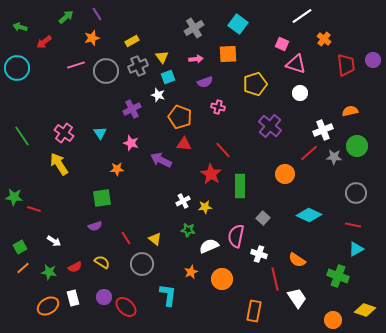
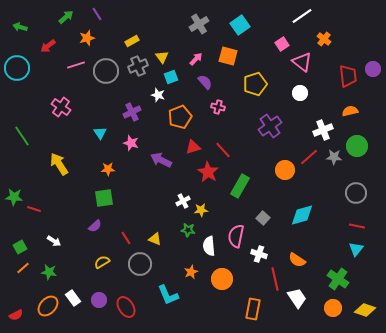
cyan square at (238, 24): moved 2 px right, 1 px down; rotated 18 degrees clockwise
gray cross at (194, 28): moved 5 px right, 4 px up
orange star at (92, 38): moved 5 px left
red arrow at (44, 42): moved 4 px right, 4 px down
pink square at (282, 44): rotated 32 degrees clockwise
orange square at (228, 54): moved 2 px down; rotated 18 degrees clockwise
pink arrow at (196, 59): rotated 40 degrees counterclockwise
purple circle at (373, 60): moved 9 px down
pink triangle at (296, 64): moved 6 px right, 2 px up; rotated 20 degrees clockwise
red trapezoid at (346, 65): moved 2 px right, 11 px down
cyan square at (168, 77): moved 3 px right
purple semicircle at (205, 82): rotated 112 degrees counterclockwise
purple cross at (132, 109): moved 3 px down
orange pentagon at (180, 117): rotated 30 degrees clockwise
purple cross at (270, 126): rotated 15 degrees clockwise
pink cross at (64, 133): moved 3 px left, 26 px up
red triangle at (184, 144): moved 9 px right, 3 px down; rotated 21 degrees counterclockwise
red line at (309, 153): moved 4 px down
orange star at (117, 169): moved 9 px left
red star at (211, 174): moved 3 px left, 2 px up
orange circle at (285, 174): moved 4 px up
green rectangle at (240, 186): rotated 30 degrees clockwise
green square at (102, 198): moved 2 px right
yellow star at (205, 207): moved 4 px left, 3 px down
cyan diamond at (309, 215): moved 7 px left; rotated 40 degrees counterclockwise
red line at (353, 225): moved 4 px right, 1 px down
purple semicircle at (95, 226): rotated 24 degrees counterclockwise
yellow triangle at (155, 239): rotated 16 degrees counterclockwise
white semicircle at (209, 246): rotated 72 degrees counterclockwise
cyan triangle at (356, 249): rotated 21 degrees counterclockwise
yellow semicircle at (102, 262): rotated 63 degrees counterclockwise
gray circle at (142, 264): moved 2 px left
red semicircle at (75, 267): moved 59 px left, 48 px down
green cross at (338, 276): moved 3 px down; rotated 15 degrees clockwise
cyan L-shape at (168, 295): rotated 150 degrees clockwise
purple circle at (104, 297): moved 5 px left, 3 px down
white rectangle at (73, 298): rotated 21 degrees counterclockwise
orange ellipse at (48, 306): rotated 15 degrees counterclockwise
red ellipse at (126, 307): rotated 15 degrees clockwise
orange rectangle at (254, 311): moved 1 px left, 2 px up
orange circle at (333, 320): moved 12 px up
